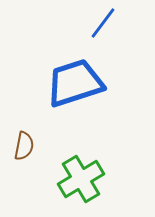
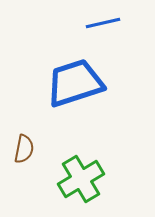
blue line: rotated 40 degrees clockwise
brown semicircle: moved 3 px down
